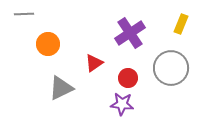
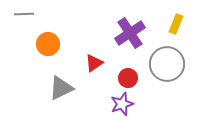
yellow rectangle: moved 5 px left
gray circle: moved 4 px left, 4 px up
purple star: rotated 25 degrees counterclockwise
